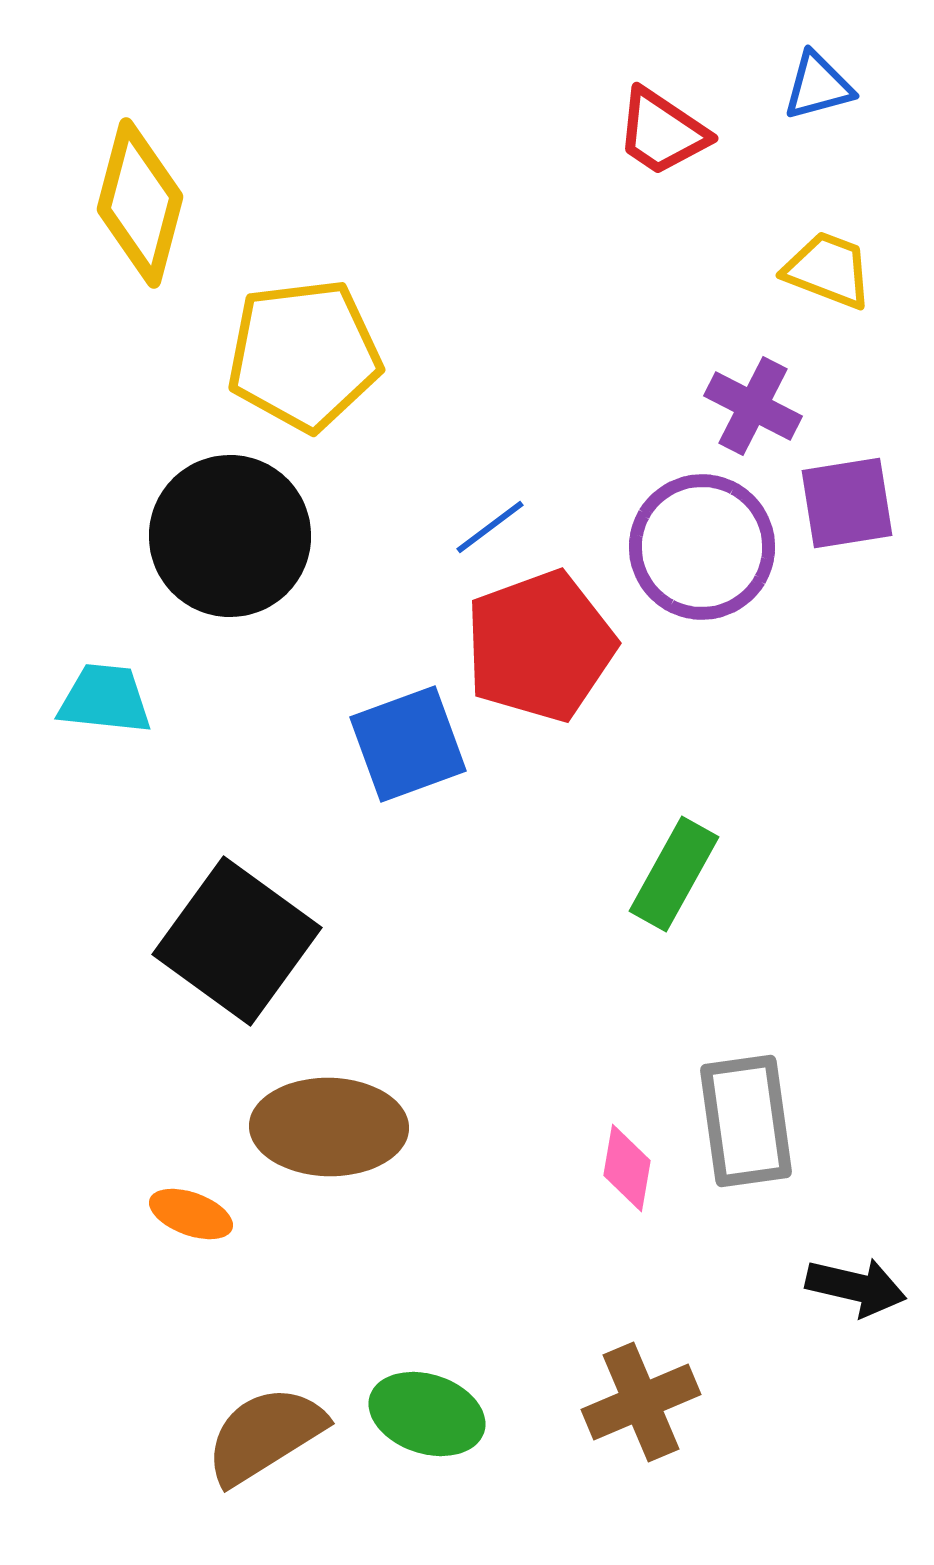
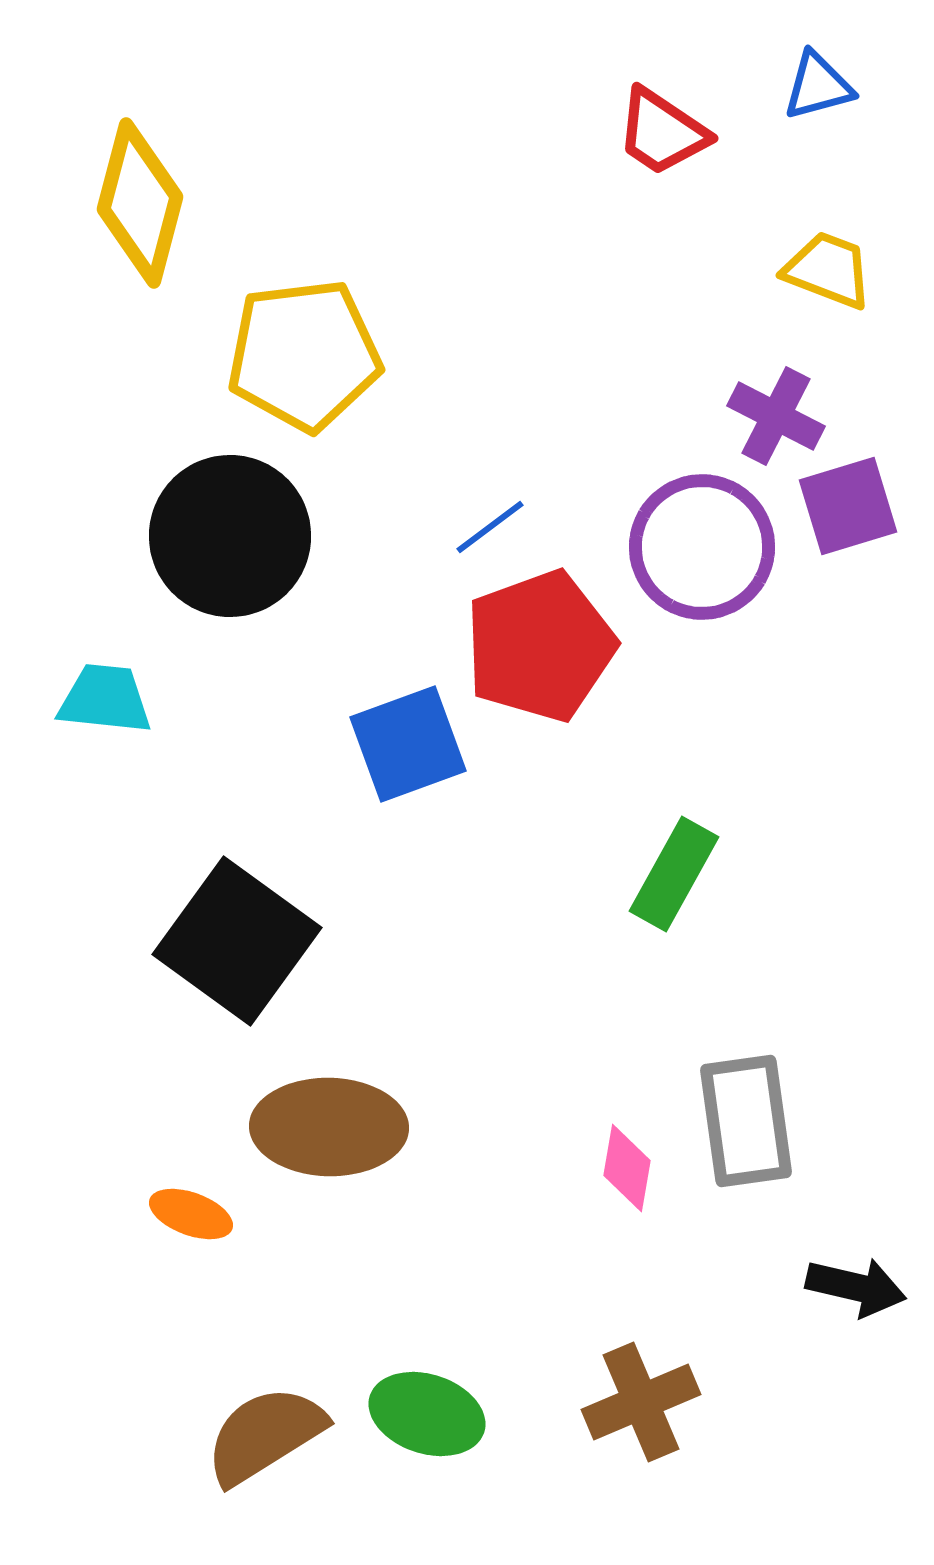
purple cross: moved 23 px right, 10 px down
purple square: moved 1 px right, 3 px down; rotated 8 degrees counterclockwise
